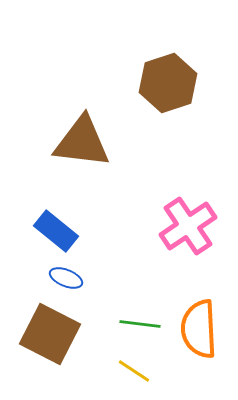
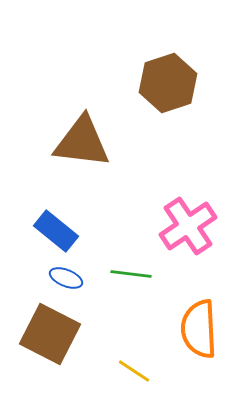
green line: moved 9 px left, 50 px up
